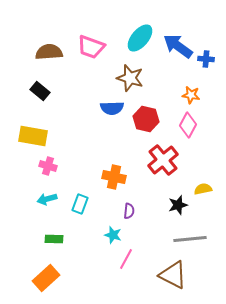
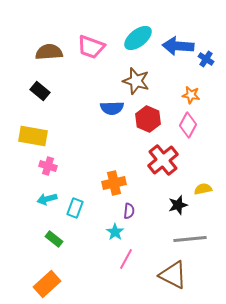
cyan ellipse: moved 2 px left; rotated 12 degrees clockwise
blue arrow: rotated 32 degrees counterclockwise
blue cross: rotated 28 degrees clockwise
brown star: moved 6 px right, 3 px down
red hexagon: moved 2 px right; rotated 10 degrees clockwise
orange cross: moved 6 px down; rotated 25 degrees counterclockwise
cyan rectangle: moved 5 px left, 4 px down
cyan star: moved 2 px right, 3 px up; rotated 18 degrees clockwise
green rectangle: rotated 36 degrees clockwise
orange rectangle: moved 1 px right, 6 px down
